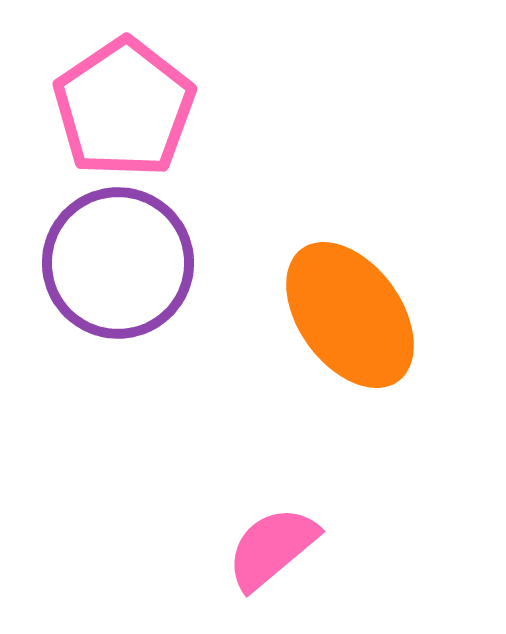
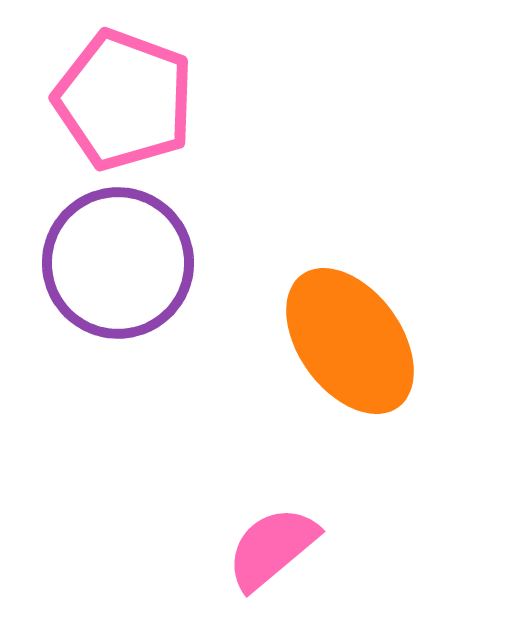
pink pentagon: moved 8 px up; rotated 18 degrees counterclockwise
orange ellipse: moved 26 px down
